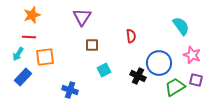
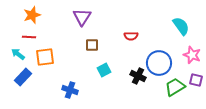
red semicircle: rotated 96 degrees clockwise
cyan arrow: rotated 96 degrees clockwise
